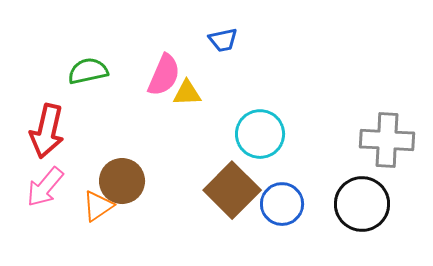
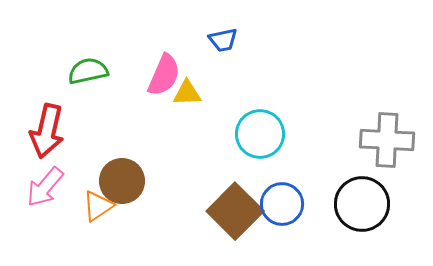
brown square: moved 3 px right, 21 px down
